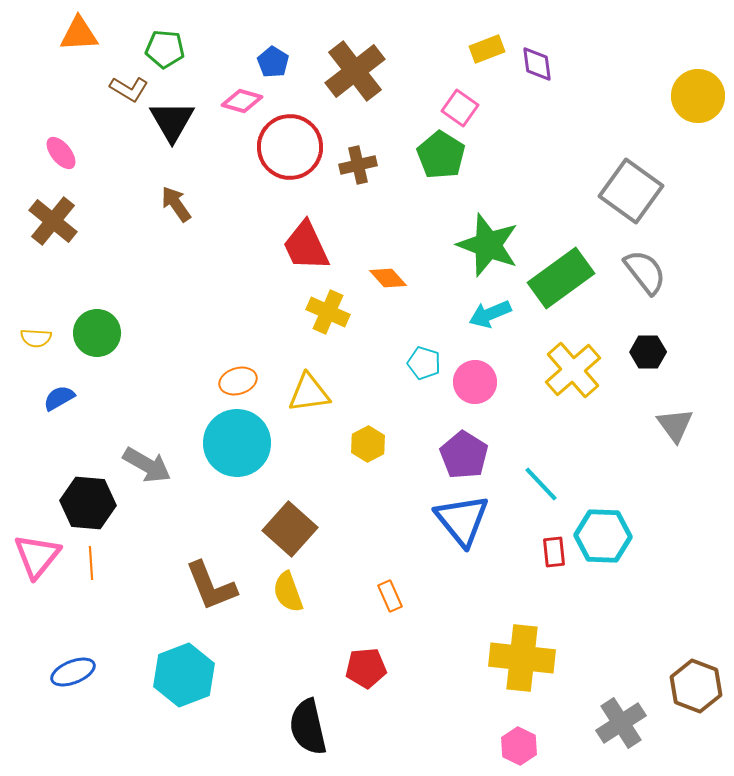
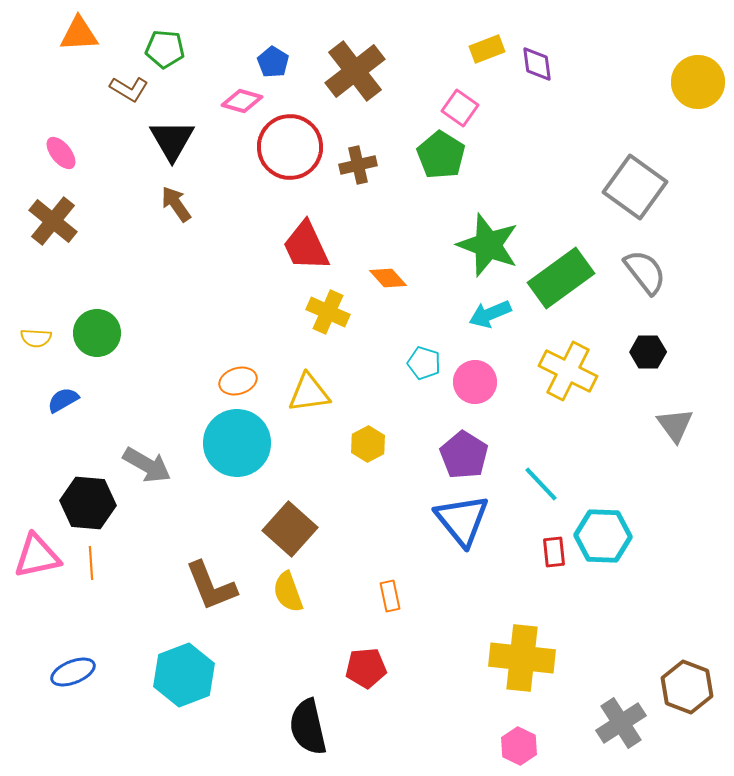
yellow circle at (698, 96): moved 14 px up
black triangle at (172, 121): moved 19 px down
gray square at (631, 191): moved 4 px right, 4 px up
yellow cross at (573, 370): moved 5 px left, 1 px down; rotated 22 degrees counterclockwise
blue semicircle at (59, 398): moved 4 px right, 2 px down
pink triangle at (37, 556): rotated 39 degrees clockwise
orange rectangle at (390, 596): rotated 12 degrees clockwise
brown hexagon at (696, 686): moved 9 px left, 1 px down
